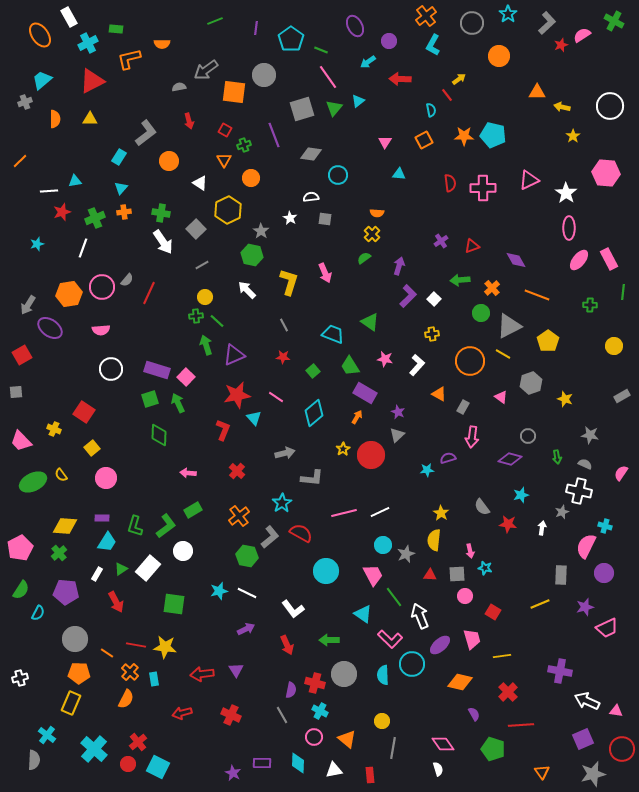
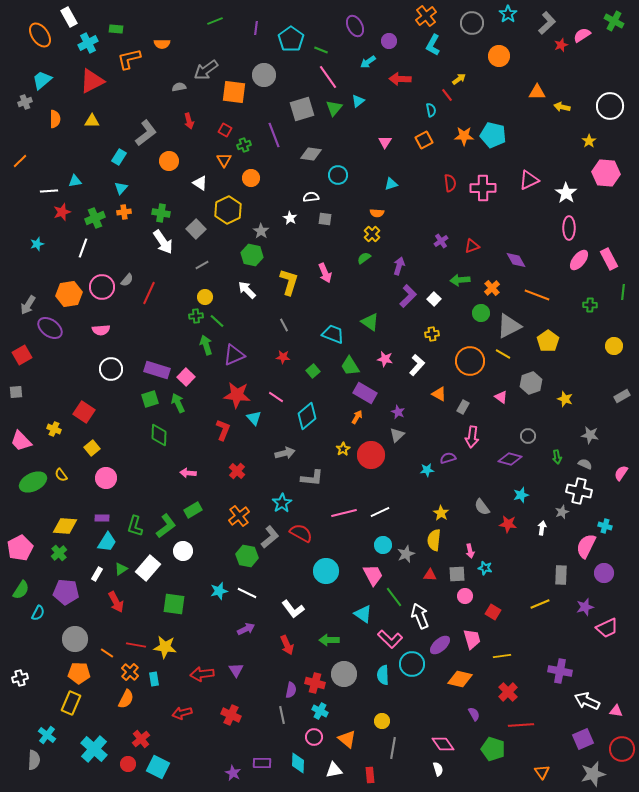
yellow triangle at (90, 119): moved 2 px right, 2 px down
yellow star at (573, 136): moved 16 px right, 5 px down
cyan triangle at (399, 174): moved 8 px left, 10 px down; rotated 24 degrees counterclockwise
red star at (237, 395): rotated 16 degrees clockwise
cyan diamond at (314, 413): moved 7 px left, 3 px down
orange diamond at (460, 682): moved 3 px up
gray line at (282, 715): rotated 18 degrees clockwise
red cross at (138, 742): moved 3 px right, 3 px up
